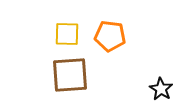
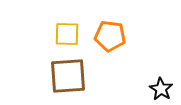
brown square: moved 2 px left, 1 px down
